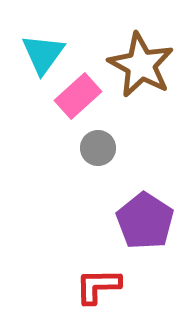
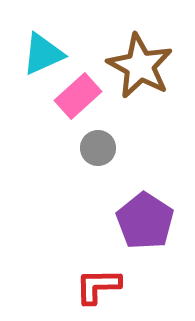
cyan triangle: rotated 30 degrees clockwise
brown star: moved 1 px left, 1 px down
